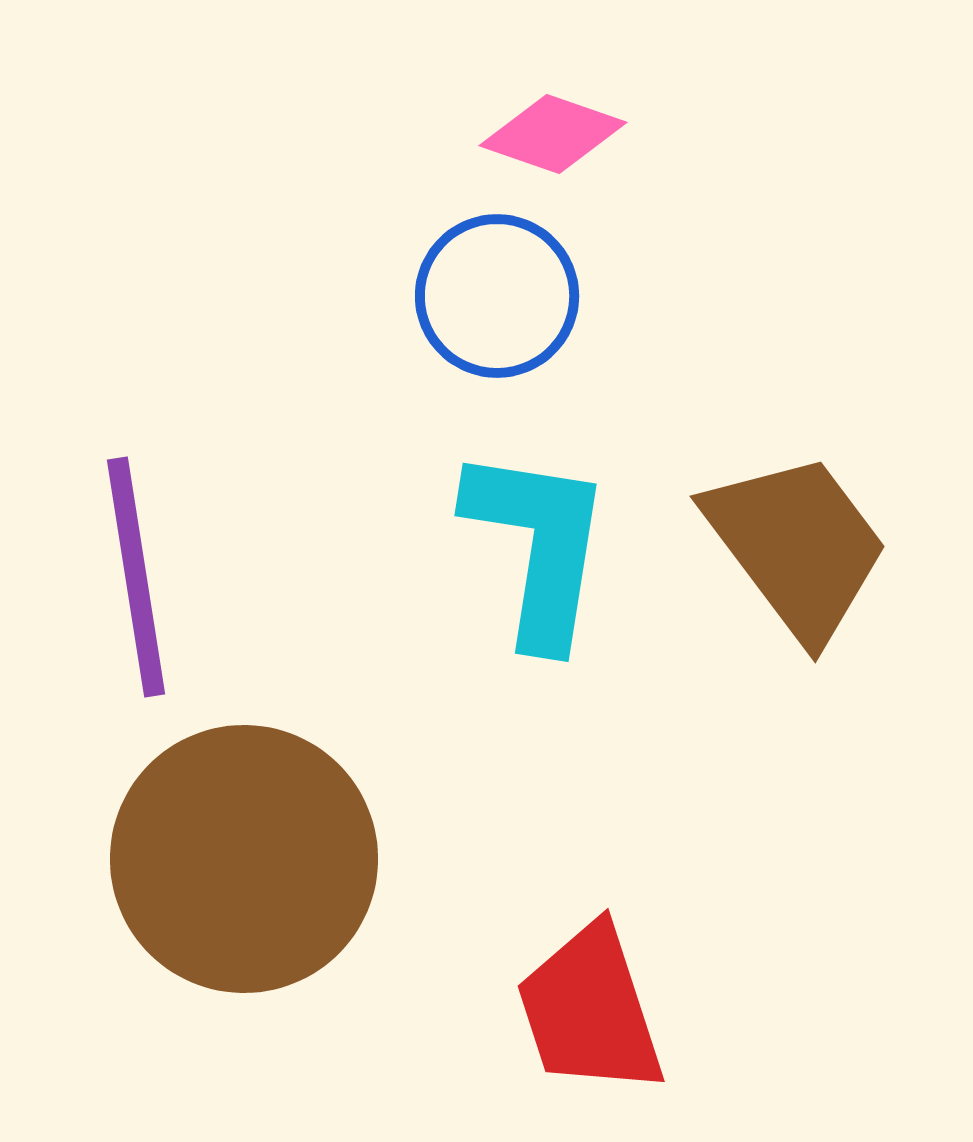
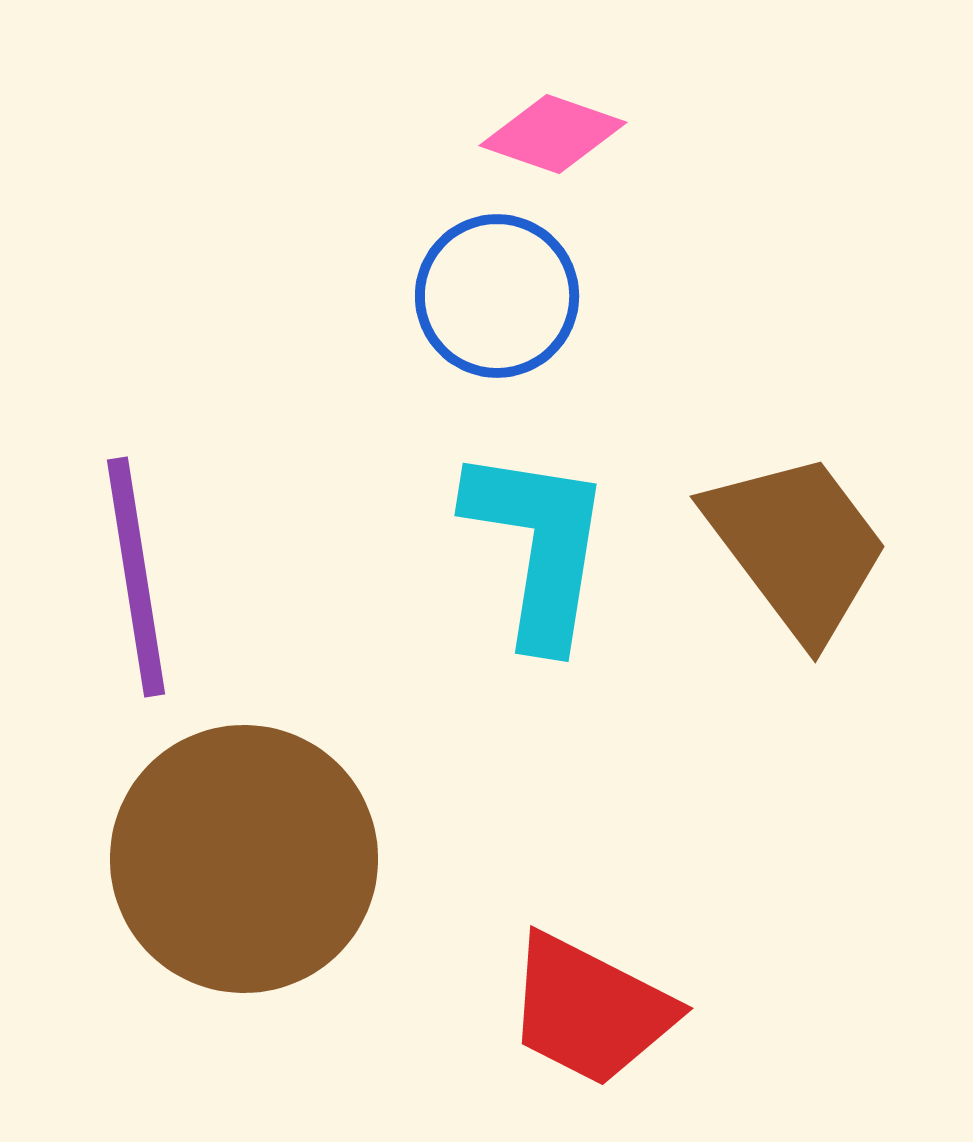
red trapezoid: rotated 45 degrees counterclockwise
